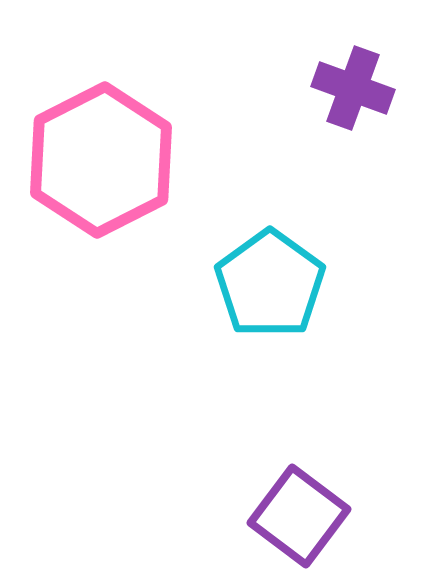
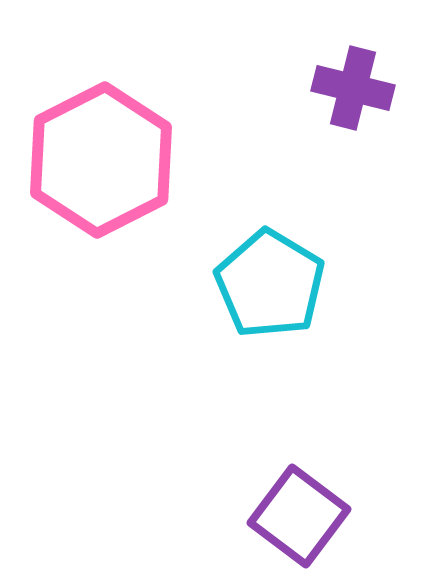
purple cross: rotated 6 degrees counterclockwise
cyan pentagon: rotated 5 degrees counterclockwise
